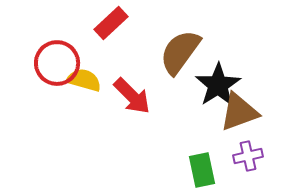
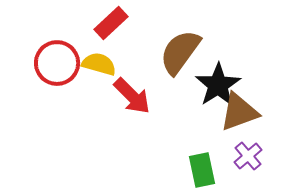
yellow semicircle: moved 15 px right, 16 px up
purple cross: rotated 28 degrees counterclockwise
